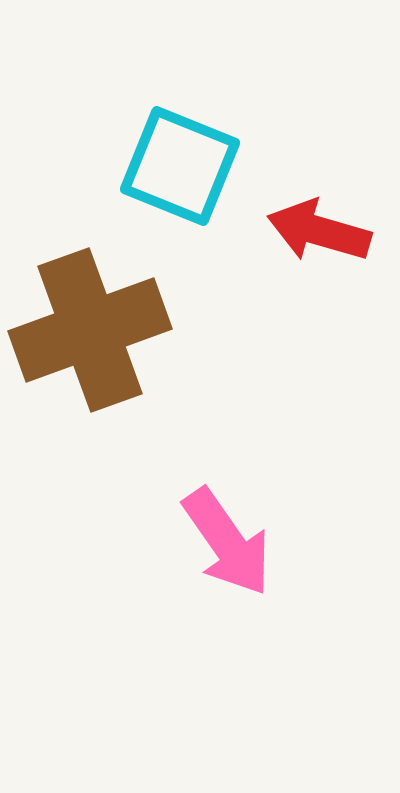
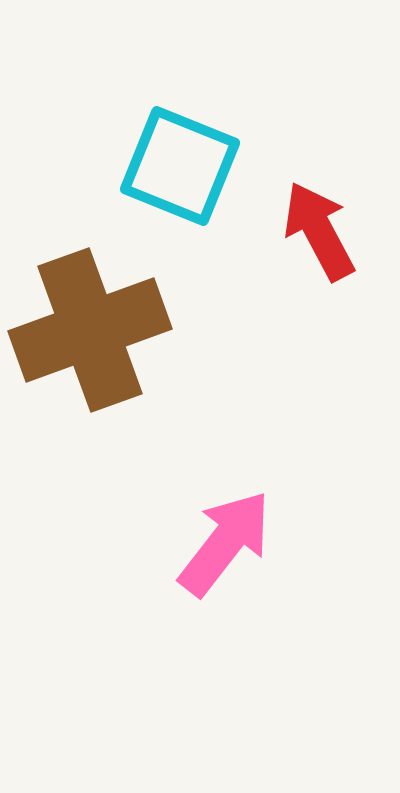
red arrow: rotated 46 degrees clockwise
pink arrow: moved 2 px left, 1 px down; rotated 107 degrees counterclockwise
